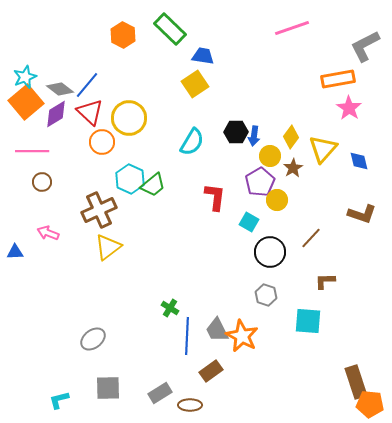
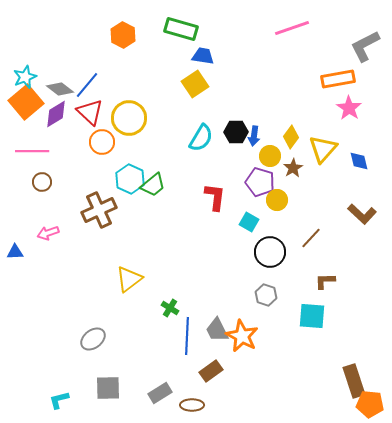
green rectangle at (170, 29): moved 11 px right; rotated 28 degrees counterclockwise
cyan semicircle at (192, 142): moved 9 px right, 4 px up
purple pentagon at (260, 182): rotated 24 degrees counterclockwise
brown L-shape at (362, 214): rotated 24 degrees clockwise
pink arrow at (48, 233): rotated 40 degrees counterclockwise
yellow triangle at (108, 247): moved 21 px right, 32 px down
cyan square at (308, 321): moved 4 px right, 5 px up
brown rectangle at (356, 382): moved 2 px left, 1 px up
brown ellipse at (190, 405): moved 2 px right
